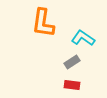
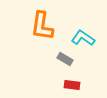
orange L-shape: moved 1 px left, 3 px down
gray rectangle: moved 7 px left, 3 px up; rotated 63 degrees clockwise
